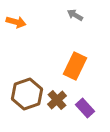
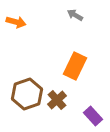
purple rectangle: moved 8 px right, 8 px down
